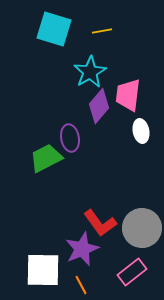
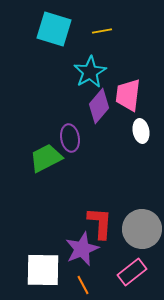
red L-shape: rotated 140 degrees counterclockwise
gray circle: moved 1 px down
orange line: moved 2 px right
